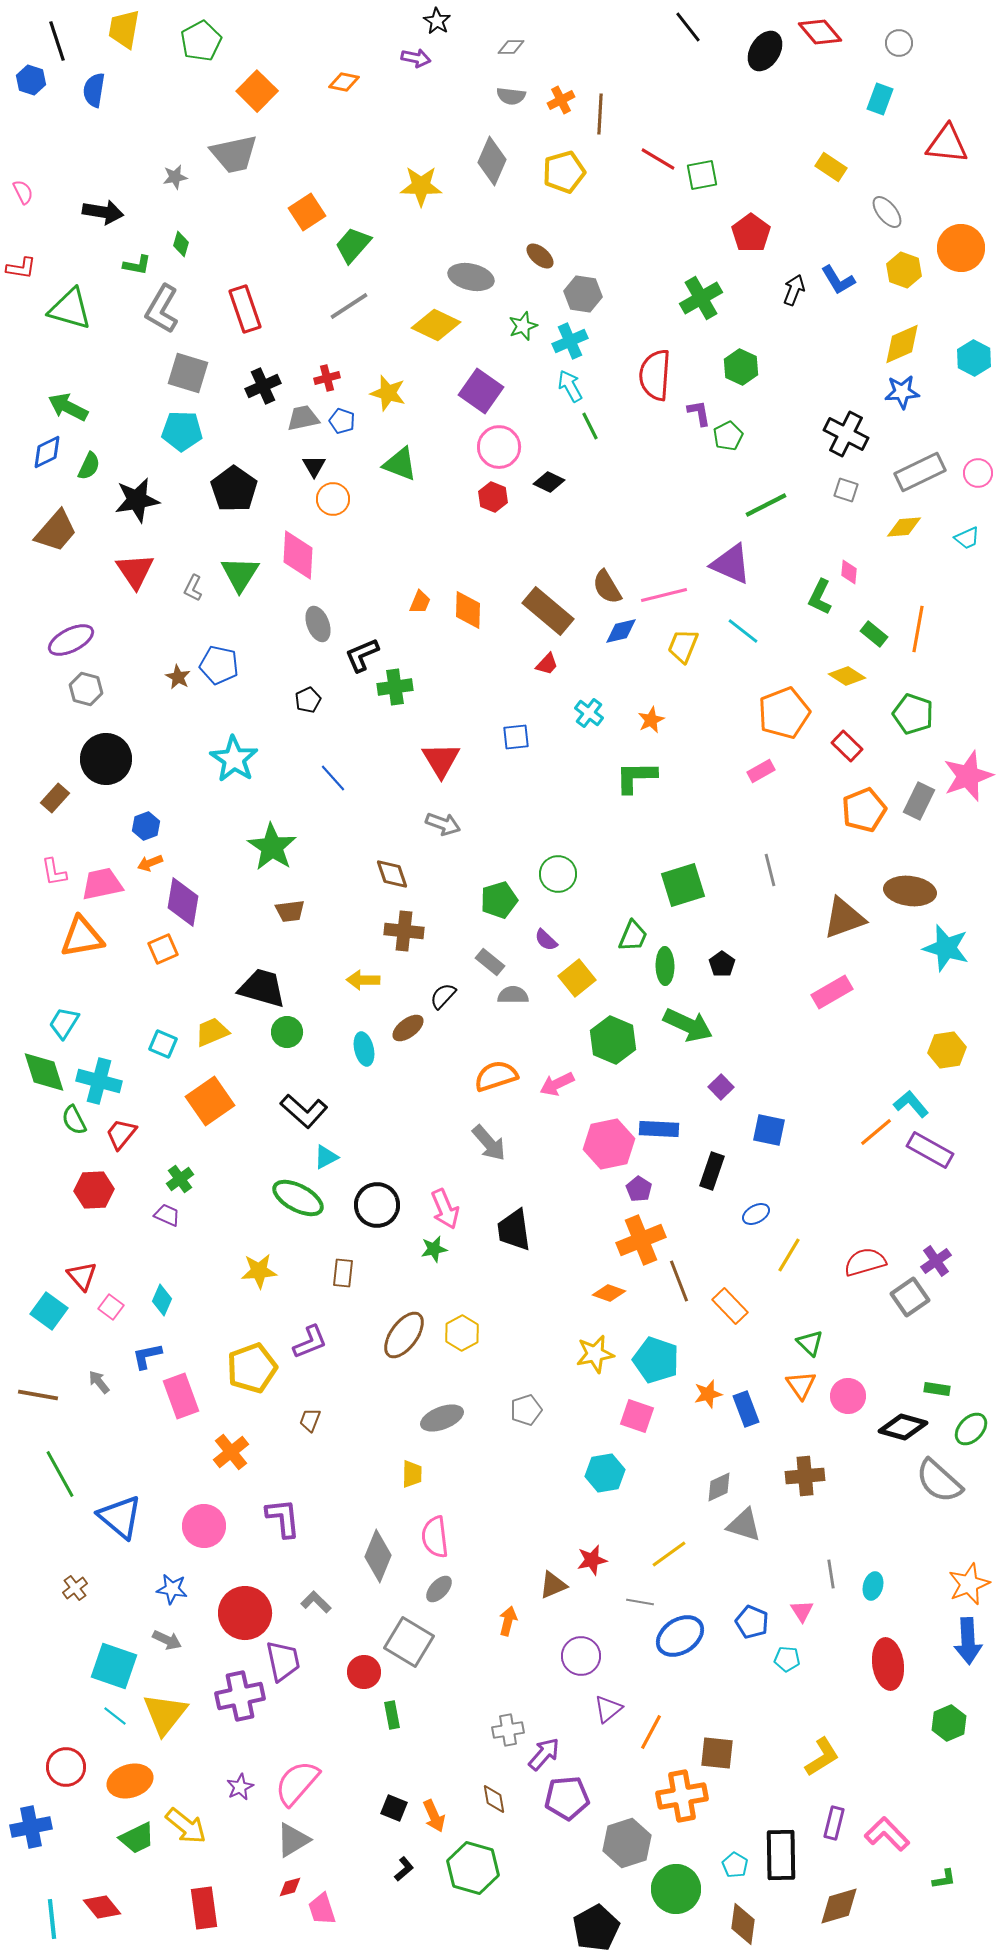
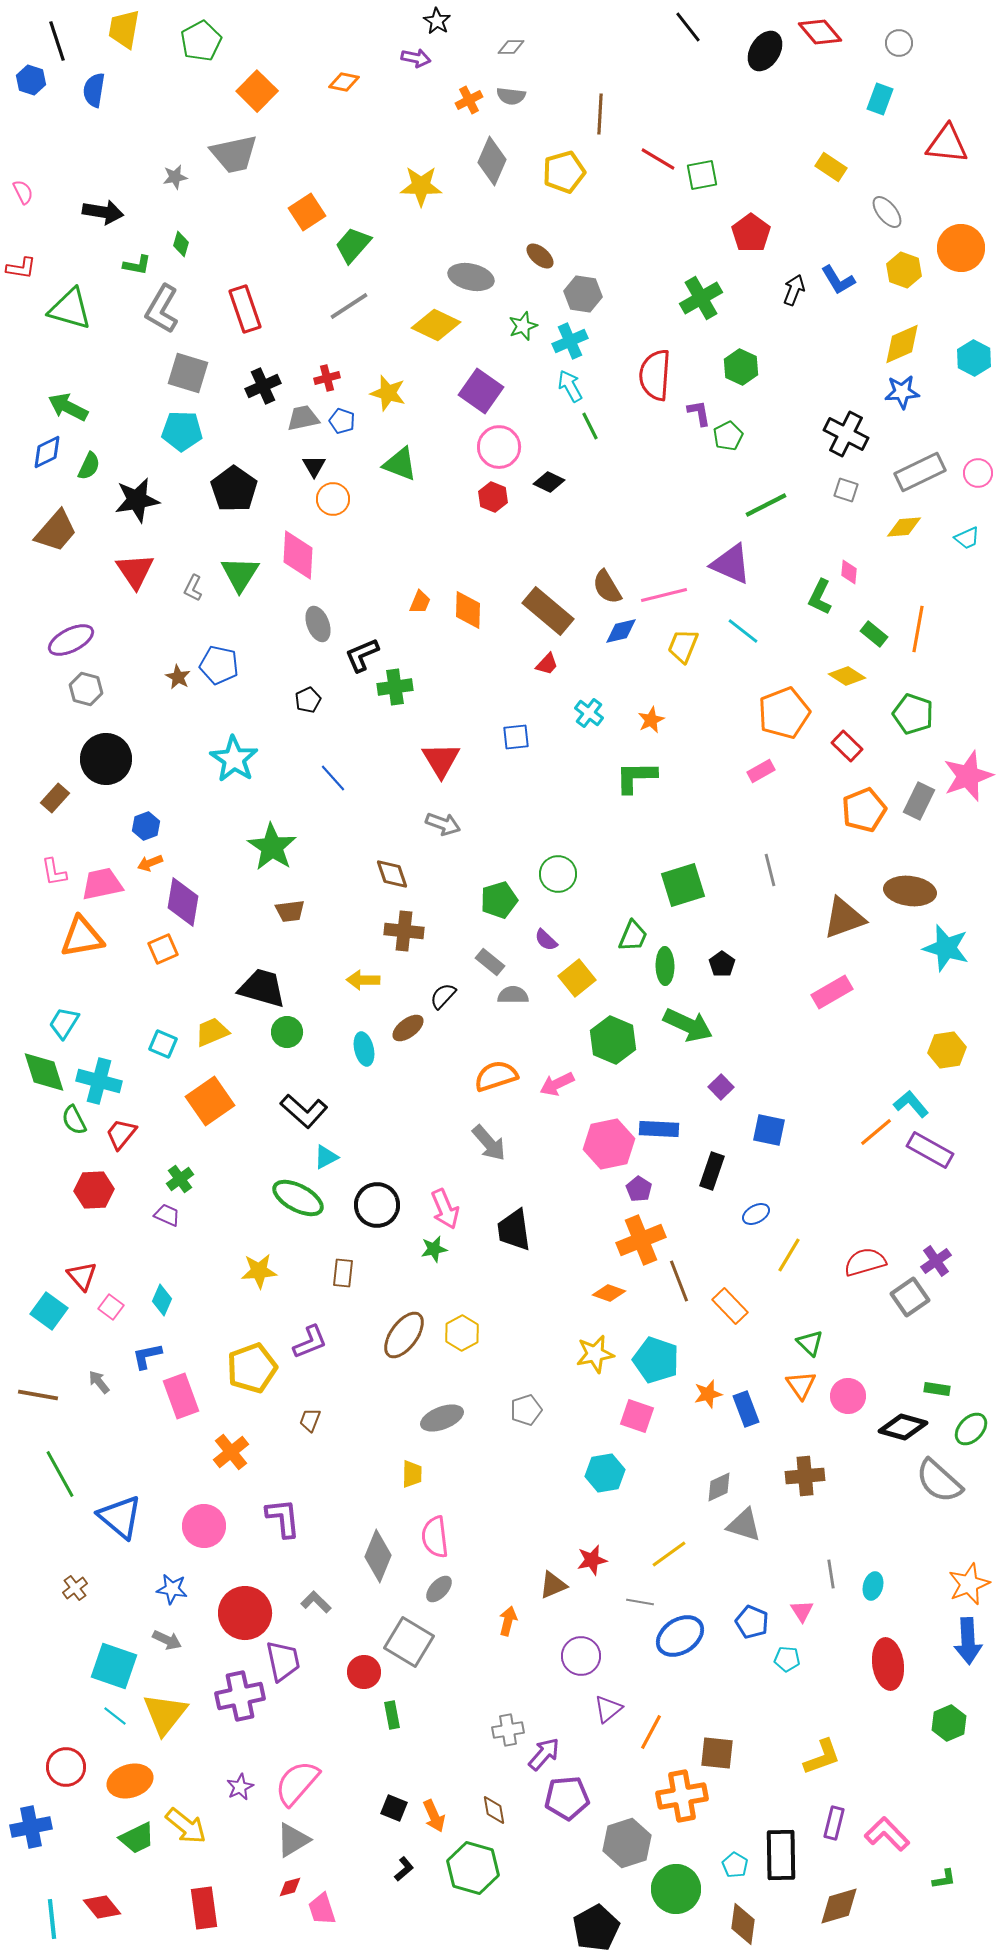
orange cross at (561, 100): moved 92 px left
yellow L-shape at (822, 1757): rotated 12 degrees clockwise
brown diamond at (494, 1799): moved 11 px down
